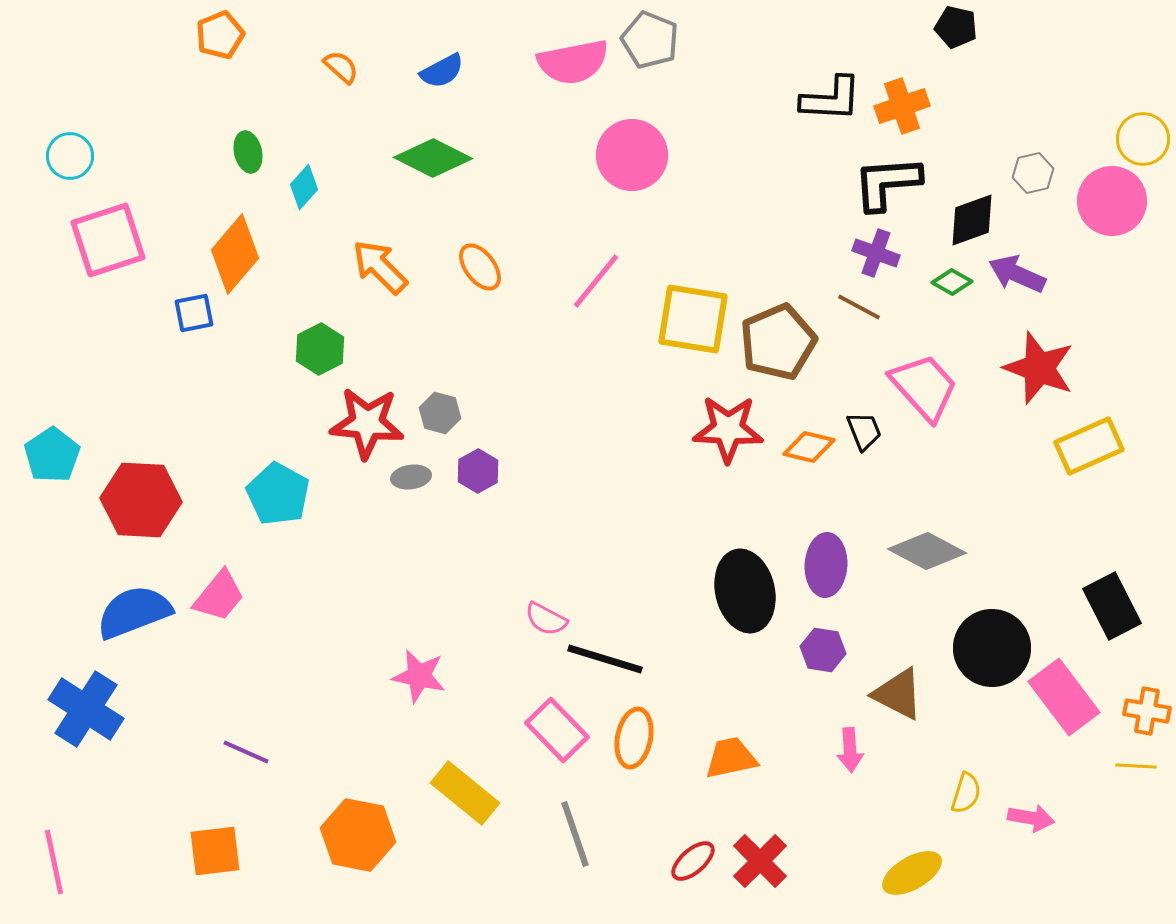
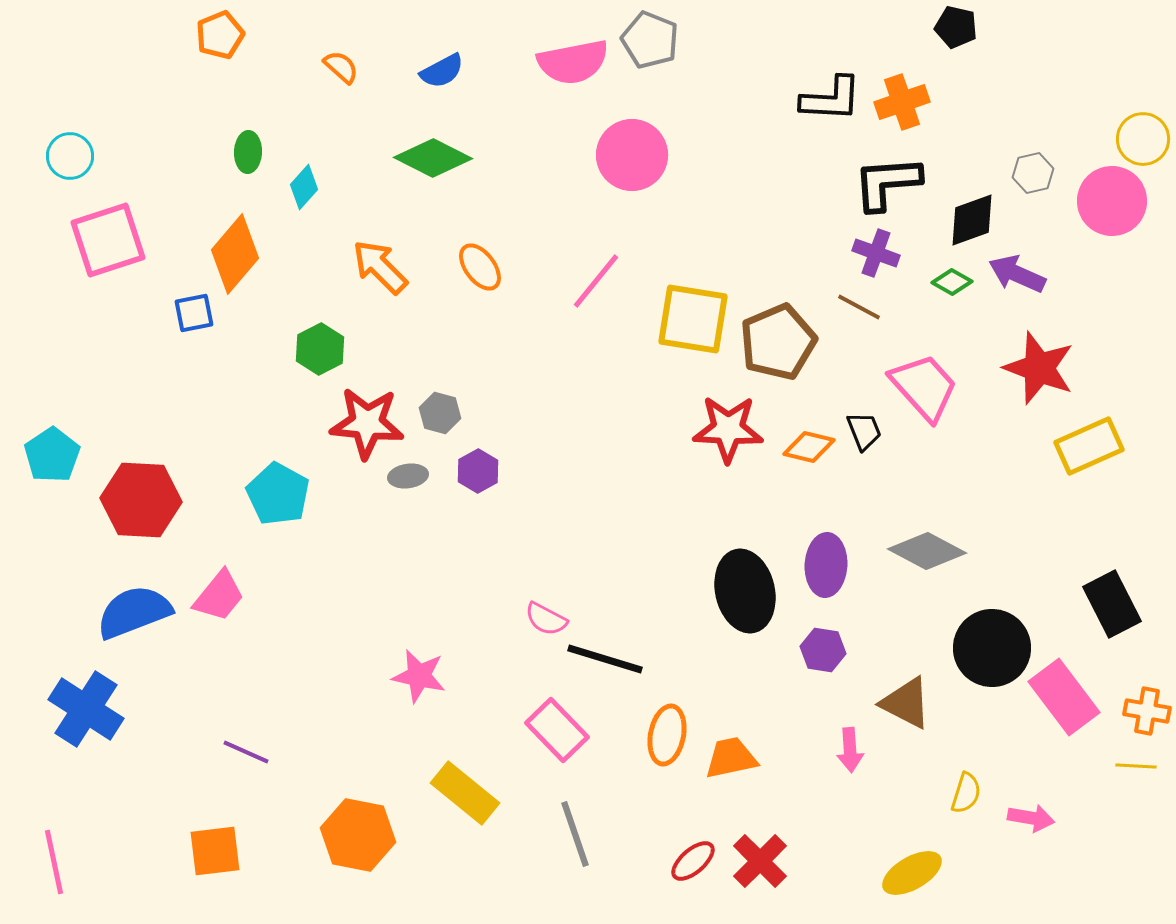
orange cross at (902, 106): moved 4 px up
green ellipse at (248, 152): rotated 15 degrees clockwise
gray ellipse at (411, 477): moved 3 px left, 1 px up
black rectangle at (1112, 606): moved 2 px up
brown triangle at (898, 694): moved 8 px right, 9 px down
orange ellipse at (634, 738): moved 33 px right, 3 px up
